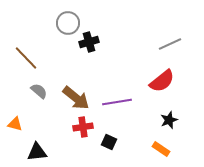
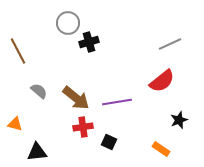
brown line: moved 8 px left, 7 px up; rotated 16 degrees clockwise
black star: moved 10 px right
